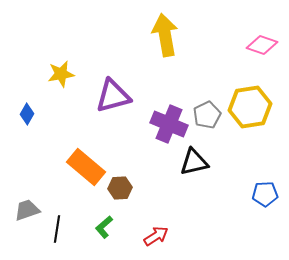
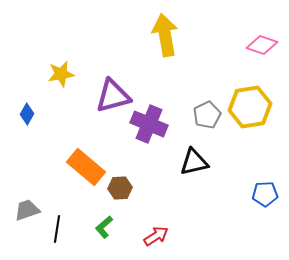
purple cross: moved 20 px left
